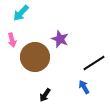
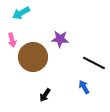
cyan arrow: rotated 18 degrees clockwise
purple star: rotated 18 degrees counterclockwise
brown circle: moved 2 px left
black line: rotated 60 degrees clockwise
